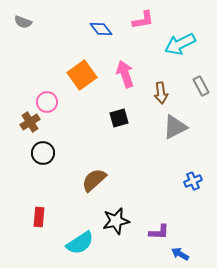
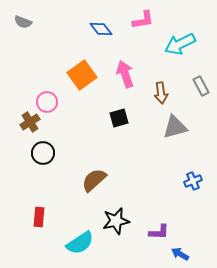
gray triangle: rotated 12 degrees clockwise
